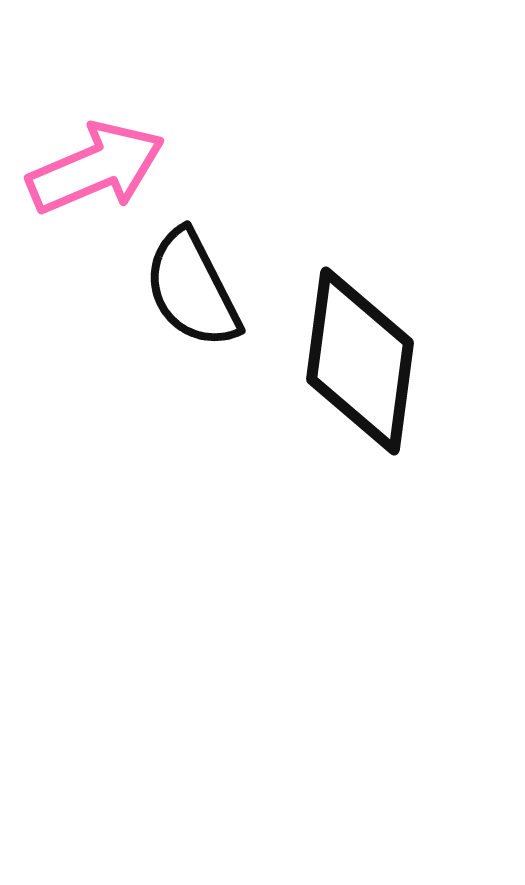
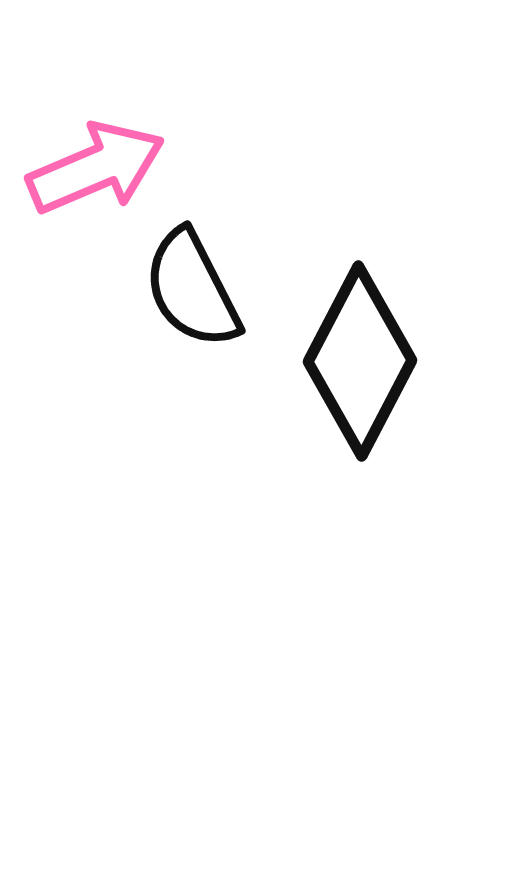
black diamond: rotated 20 degrees clockwise
